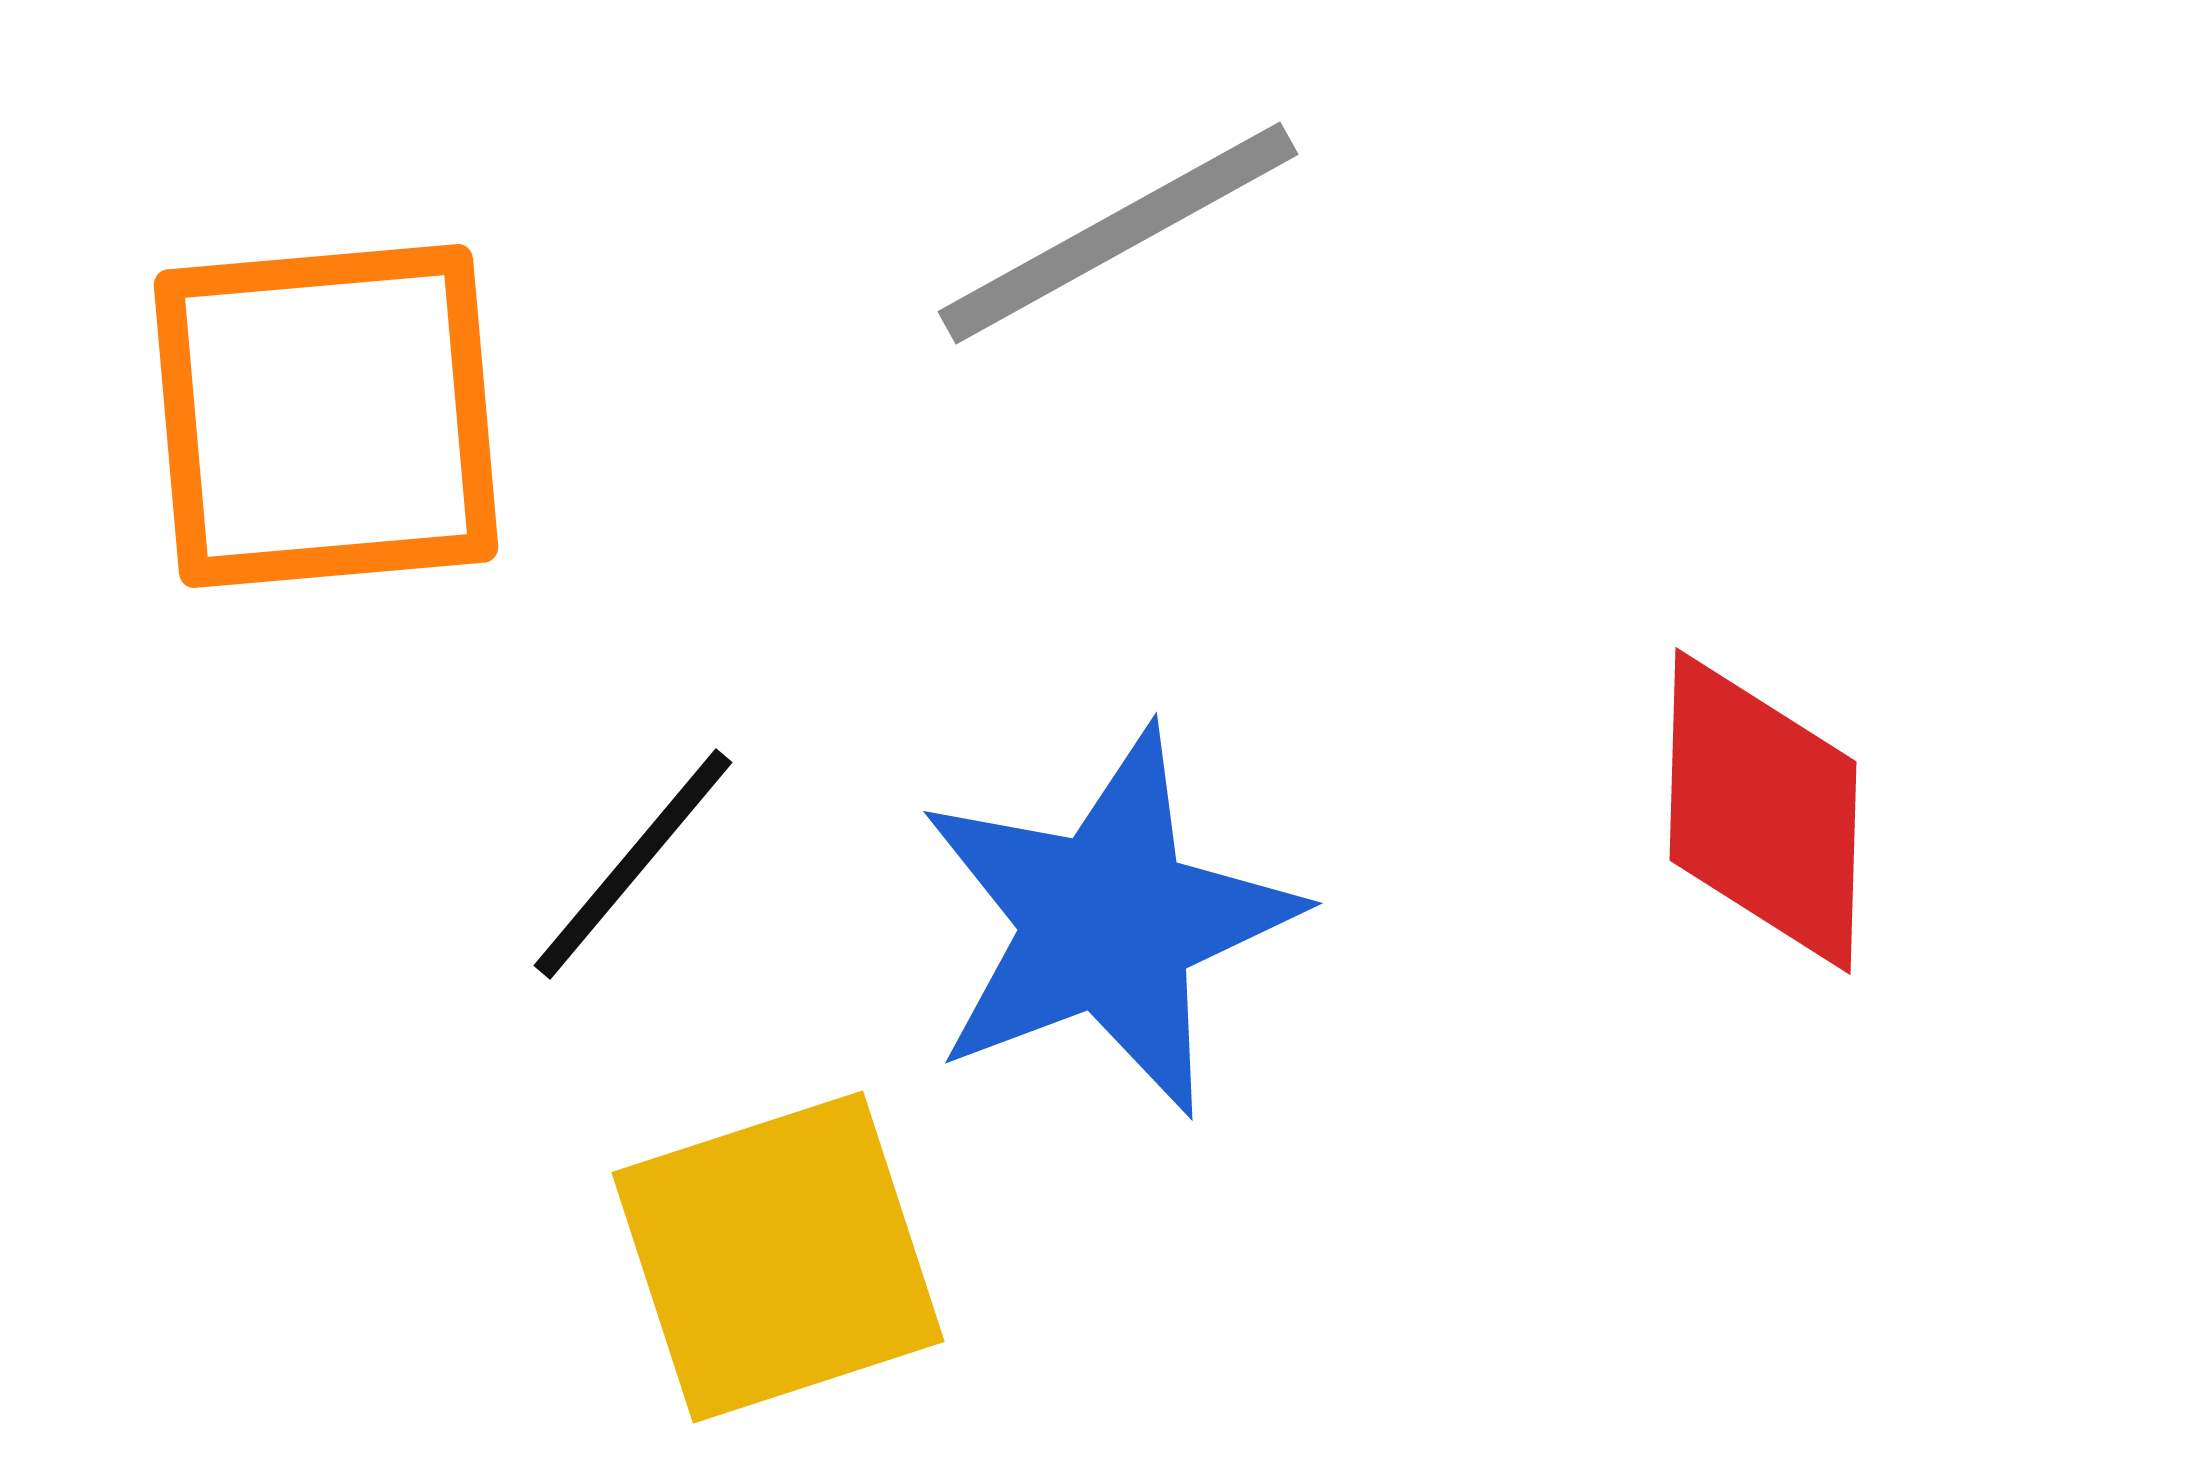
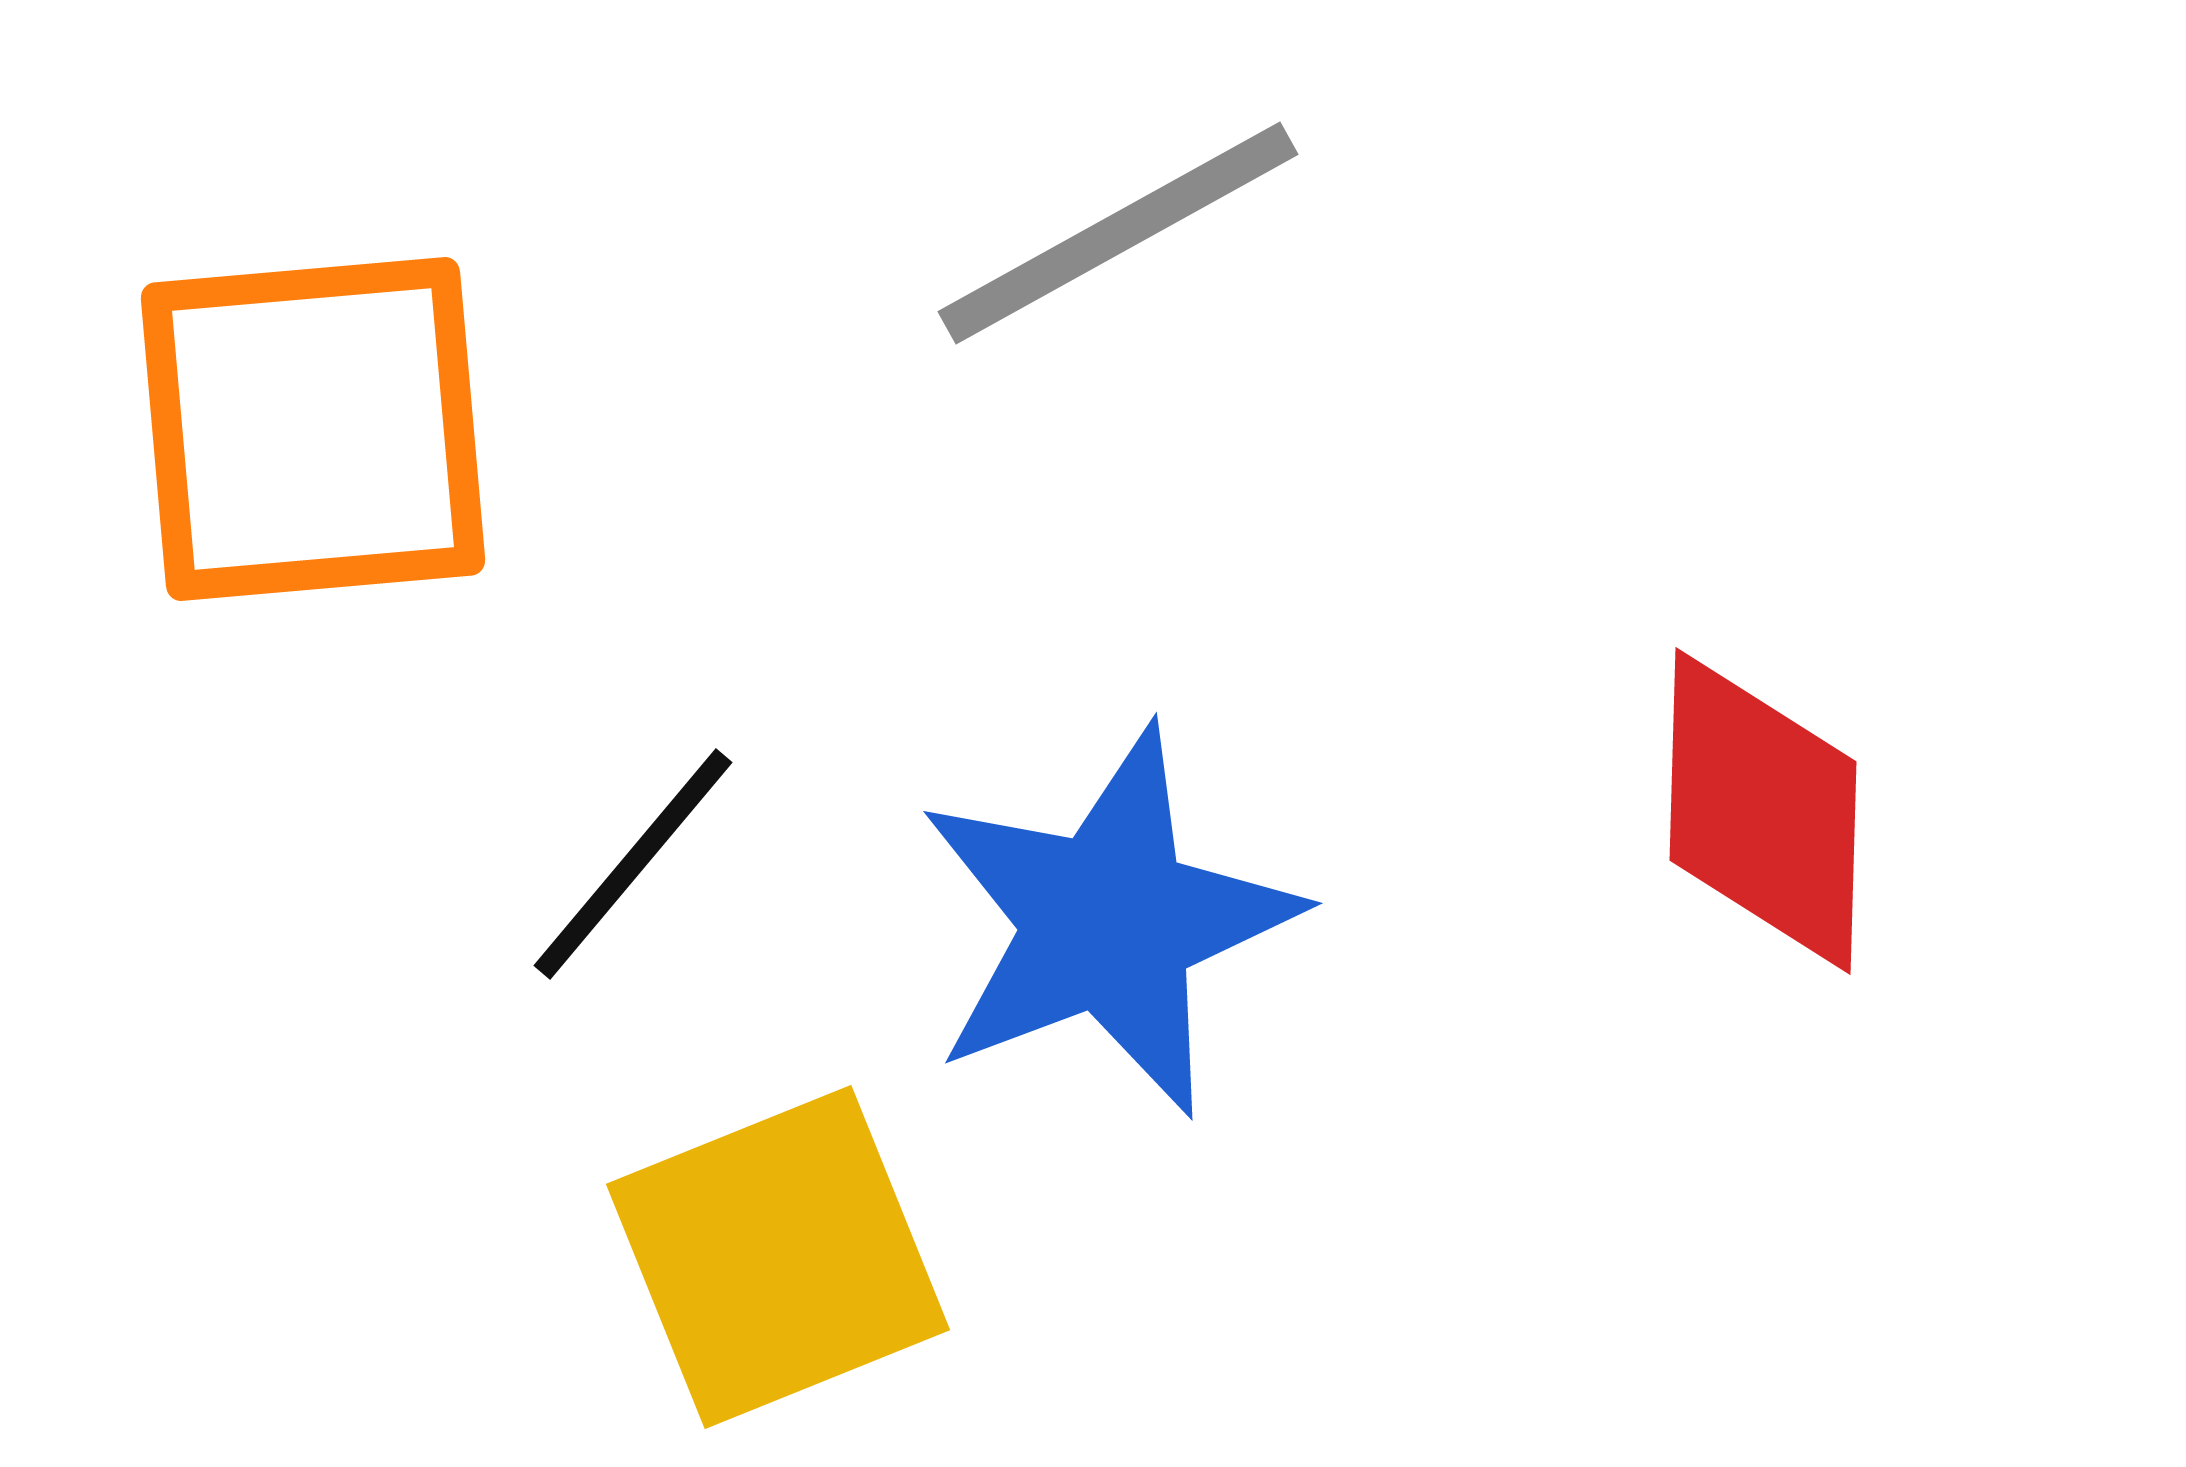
orange square: moved 13 px left, 13 px down
yellow square: rotated 4 degrees counterclockwise
